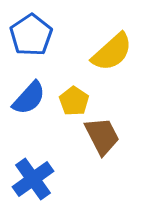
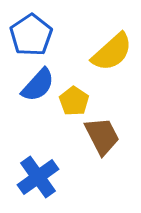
blue semicircle: moved 9 px right, 13 px up
blue cross: moved 5 px right, 2 px up
